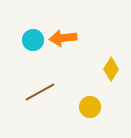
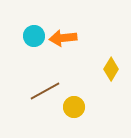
cyan circle: moved 1 px right, 4 px up
brown line: moved 5 px right, 1 px up
yellow circle: moved 16 px left
